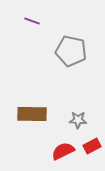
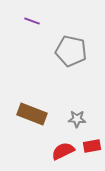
brown rectangle: rotated 20 degrees clockwise
gray star: moved 1 px left, 1 px up
red rectangle: rotated 18 degrees clockwise
